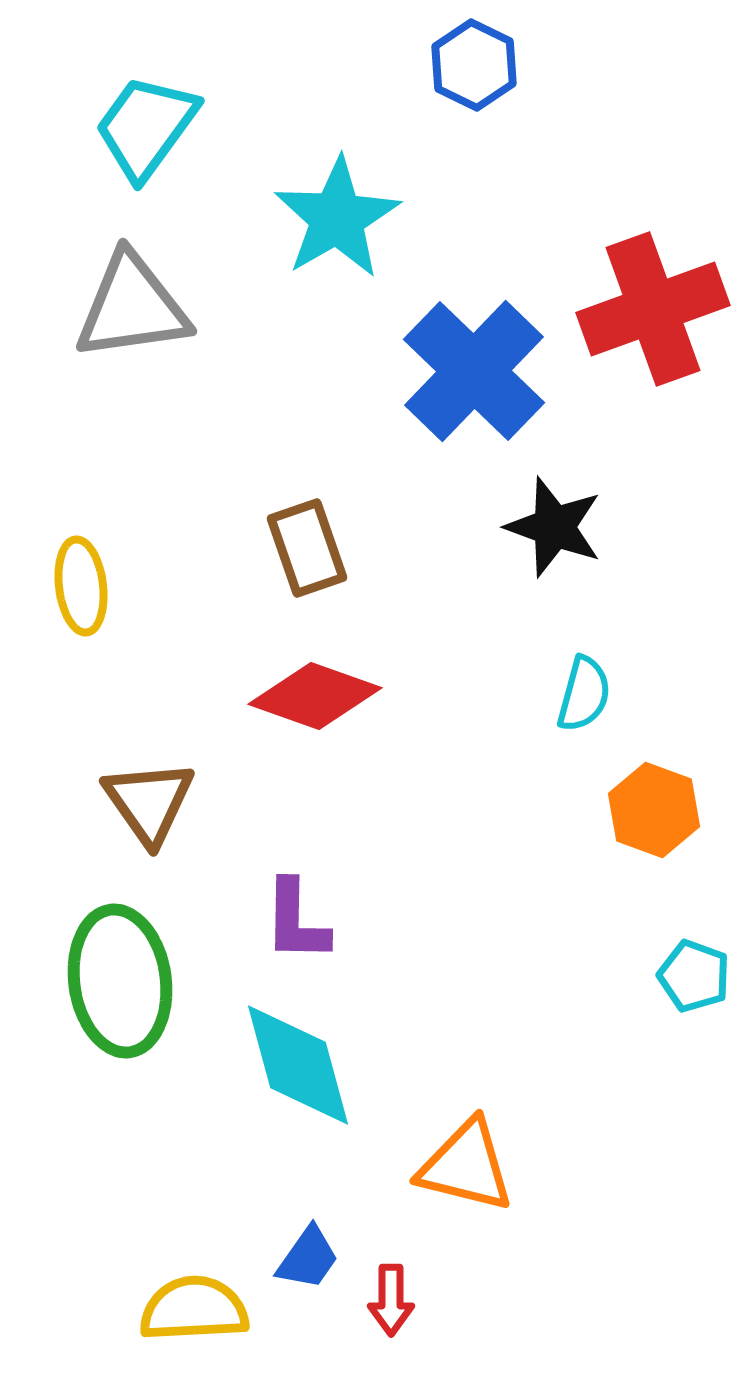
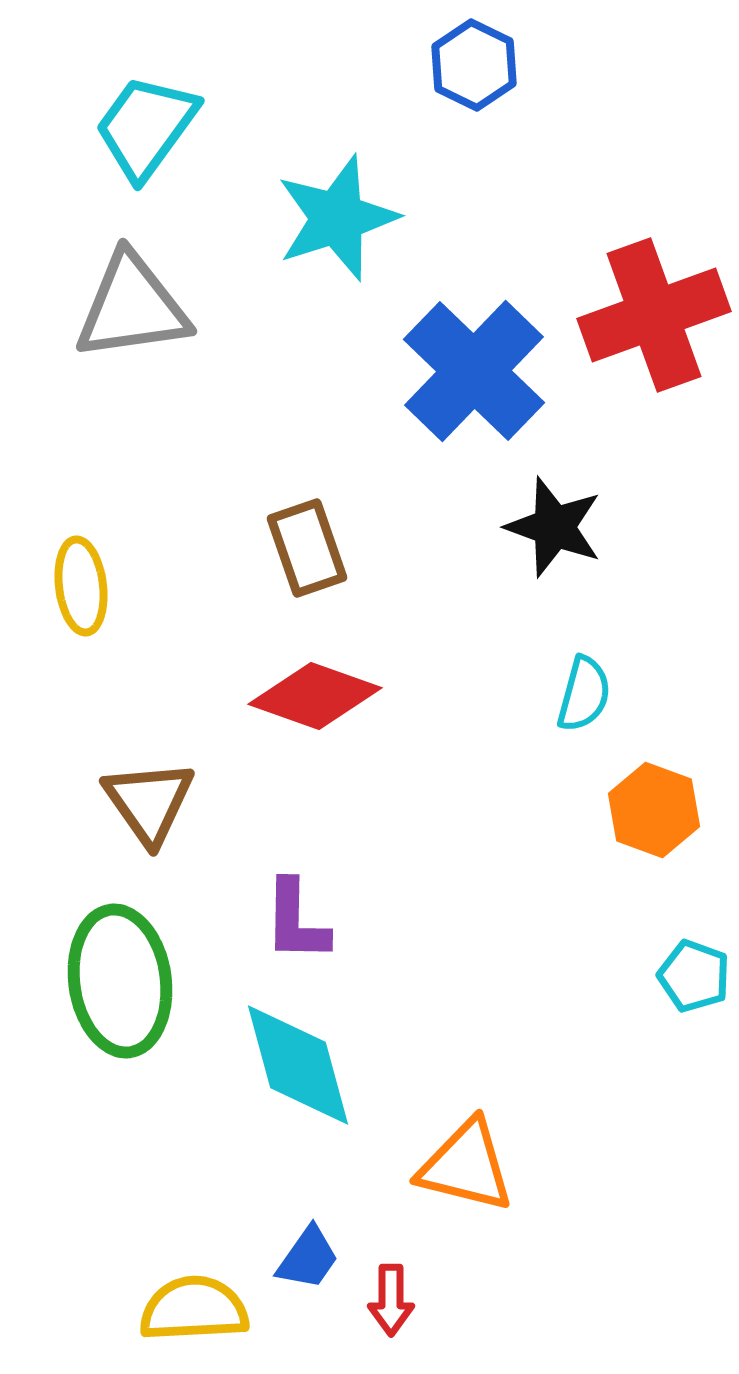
cyan star: rotated 12 degrees clockwise
red cross: moved 1 px right, 6 px down
